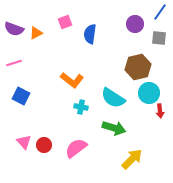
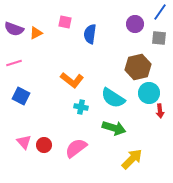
pink square: rotated 32 degrees clockwise
